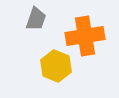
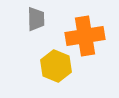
gray trapezoid: rotated 20 degrees counterclockwise
